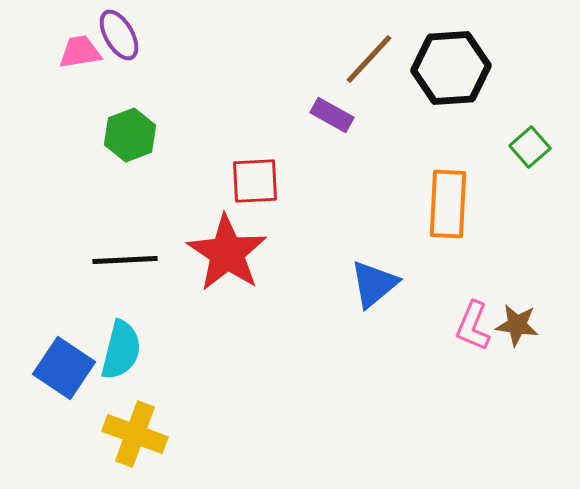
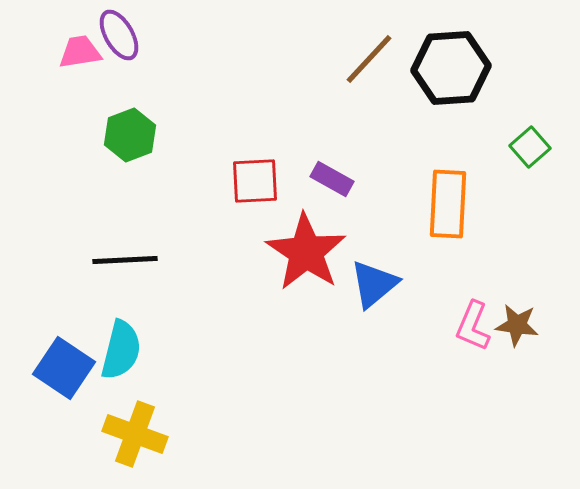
purple rectangle: moved 64 px down
red star: moved 79 px right, 1 px up
